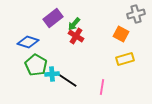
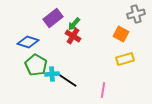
red cross: moved 3 px left
pink line: moved 1 px right, 3 px down
